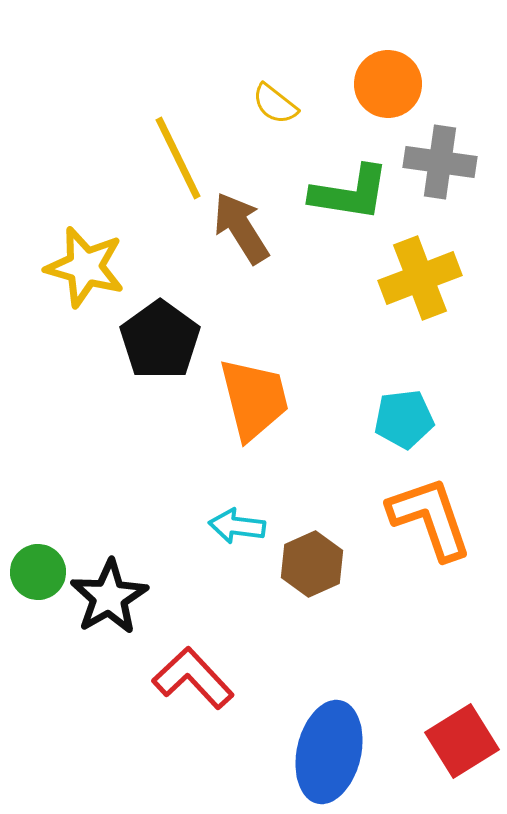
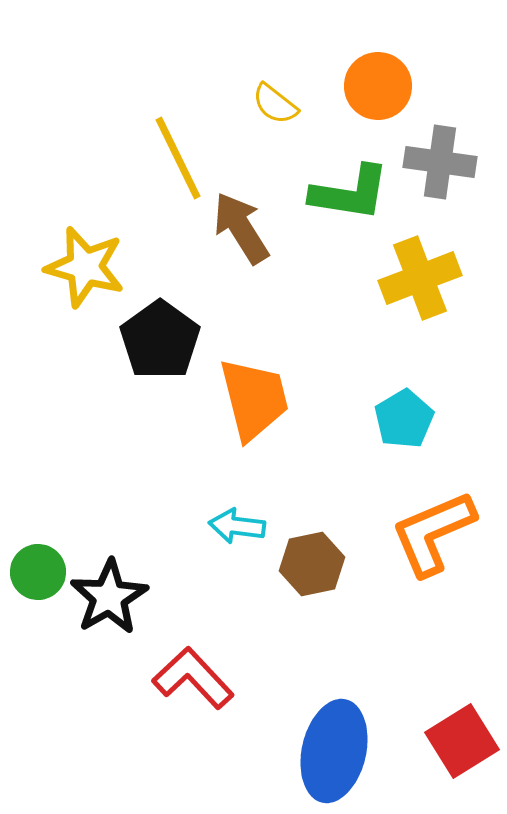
orange circle: moved 10 px left, 2 px down
cyan pentagon: rotated 24 degrees counterclockwise
orange L-shape: moved 3 px right, 15 px down; rotated 94 degrees counterclockwise
brown hexagon: rotated 12 degrees clockwise
blue ellipse: moved 5 px right, 1 px up
